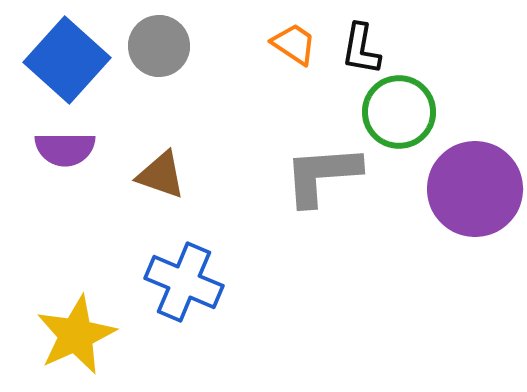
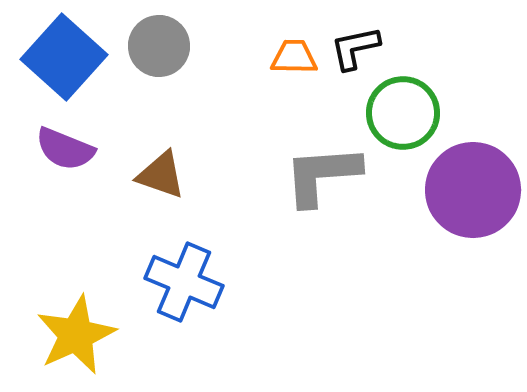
orange trapezoid: moved 13 px down; rotated 33 degrees counterclockwise
black L-shape: moved 6 px left, 1 px up; rotated 68 degrees clockwise
blue square: moved 3 px left, 3 px up
green circle: moved 4 px right, 1 px down
purple semicircle: rotated 22 degrees clockwise
purple circle: moved 2 px left, 1 px down
